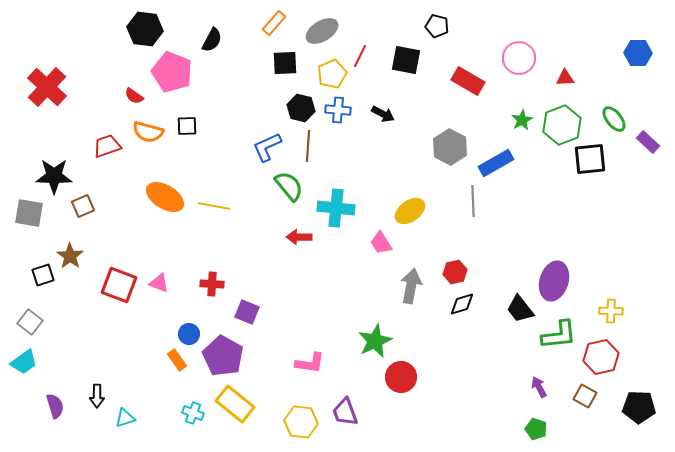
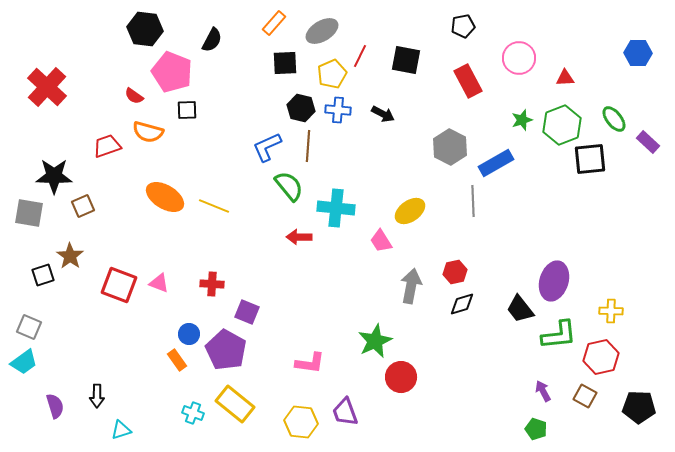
black pentagon at (437, 26): moved 26 px right; rotated 25 degrees counterclockwise
red rectangle at (468, 81): rotated 32 degrees clockwise
green star at (522, 120): rotated 10 degrees clockwise
black square at (187, 126): moved 16 px up
yellow line at (214, 206): rotated 12 degrees clockwise
pink trapezoid at (381, 243): moved 2 px up
gray square at (30, 322): moved 1 px left, 5 px down; rotated 15 degrees counterclockwise
purple pentagon at (223, 356): moved 3 px right, 6 px up
purple arrow at (539, 387): moved 4 px right, 4 px down
cyan triangle at (125, 418): moved 4 px left, 12 px down
